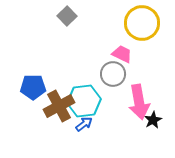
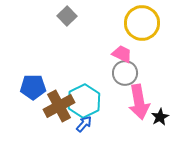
gray circle: moved 12 px right, 1 px up
cyan hexagon: rotated 20 degrees counterclockwise
black star: moved 7 px right, 3 px up
blue arrow: rotated 12 degrees counterclockwise
